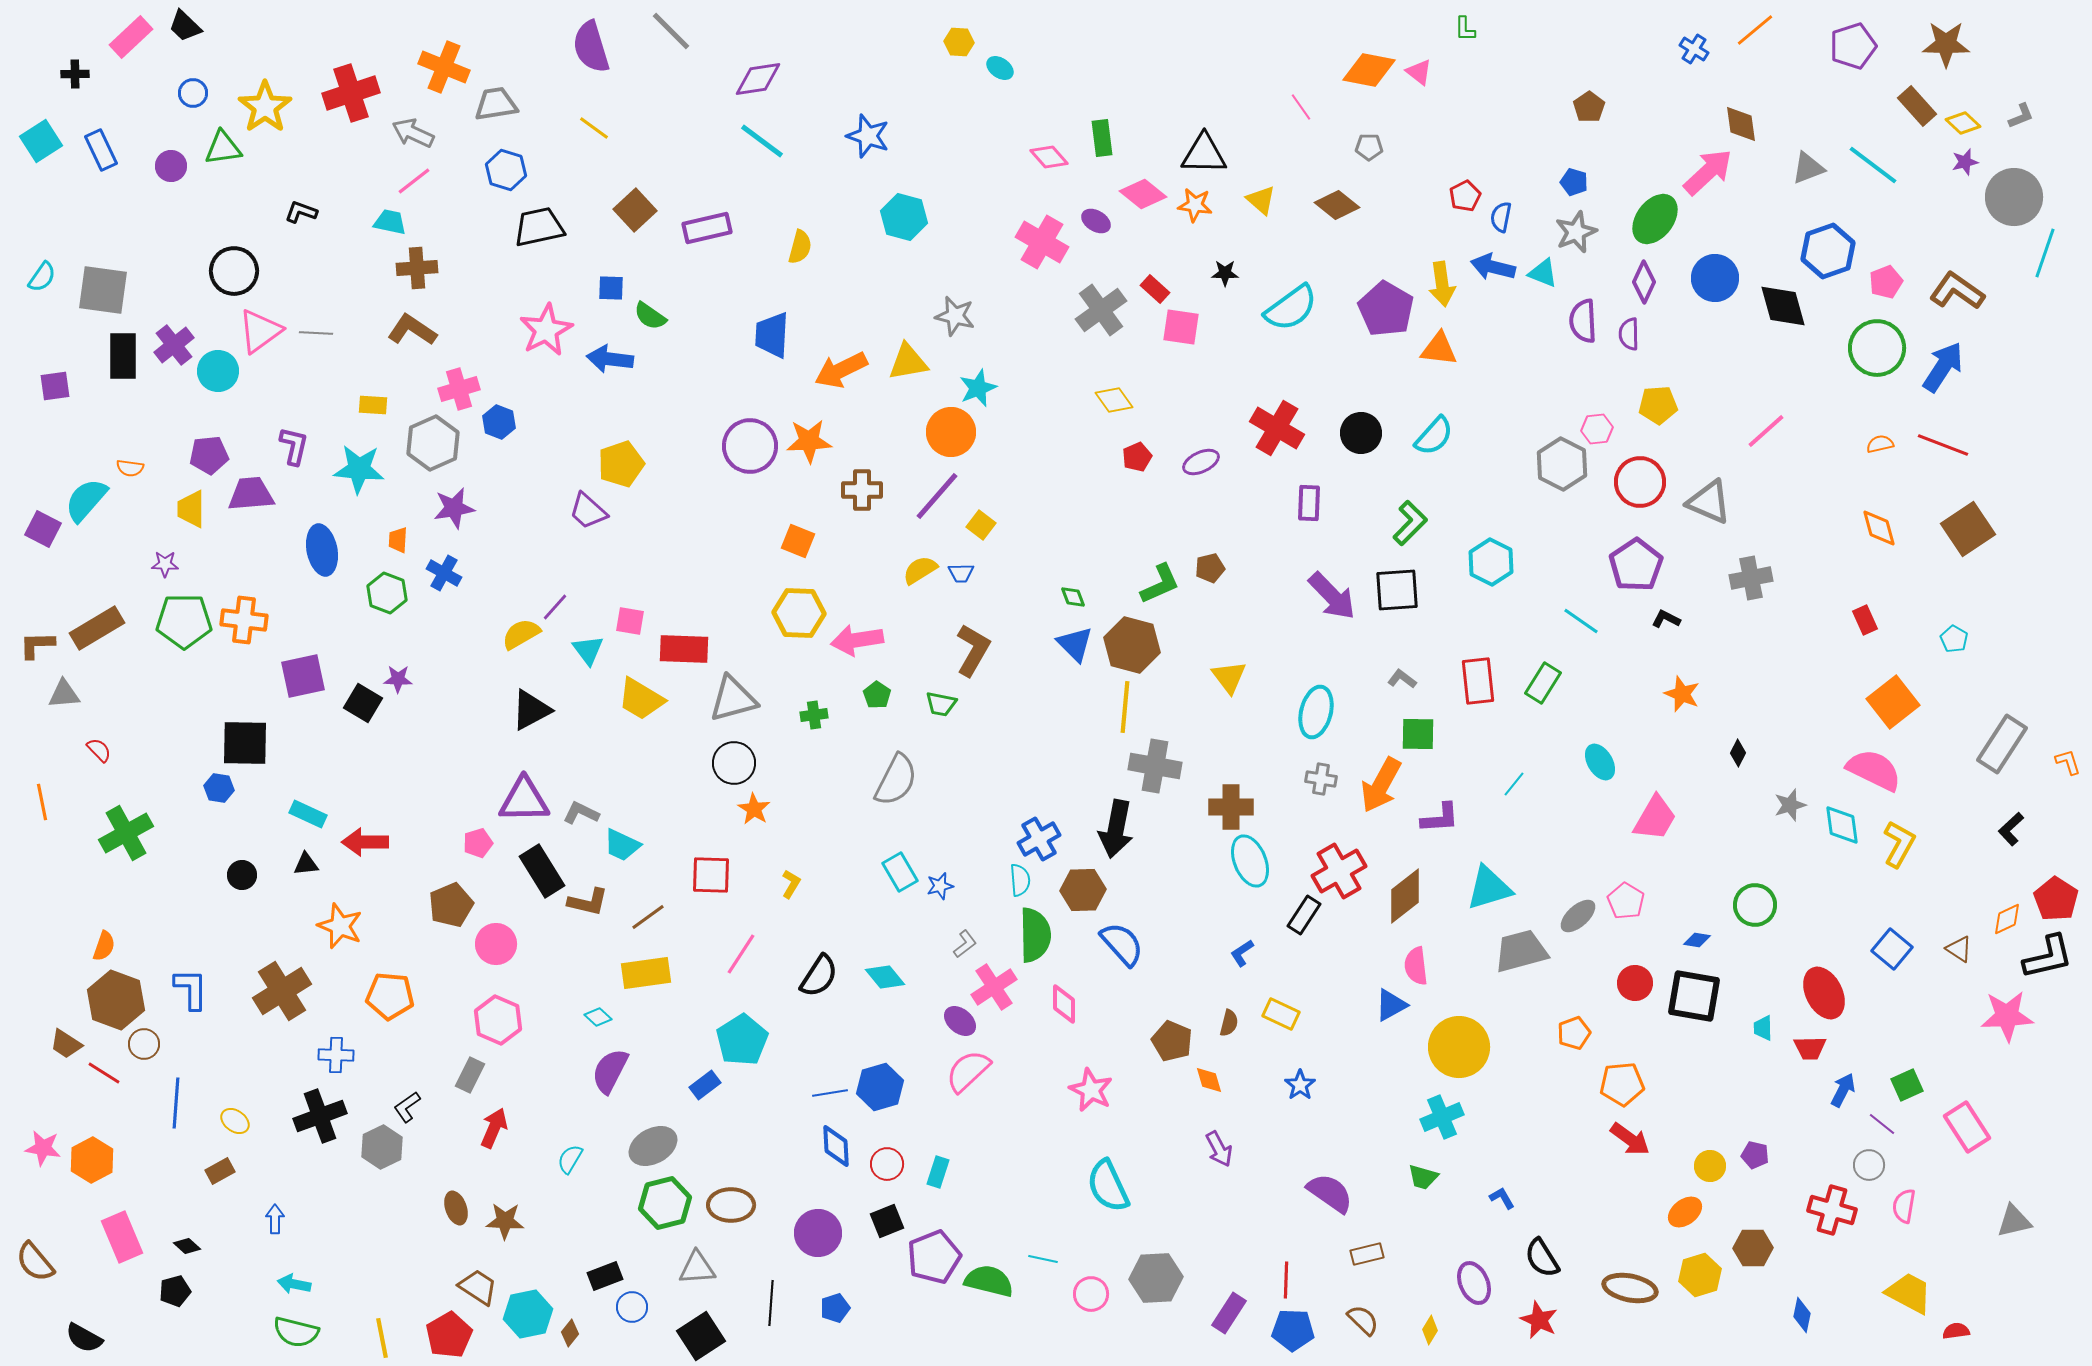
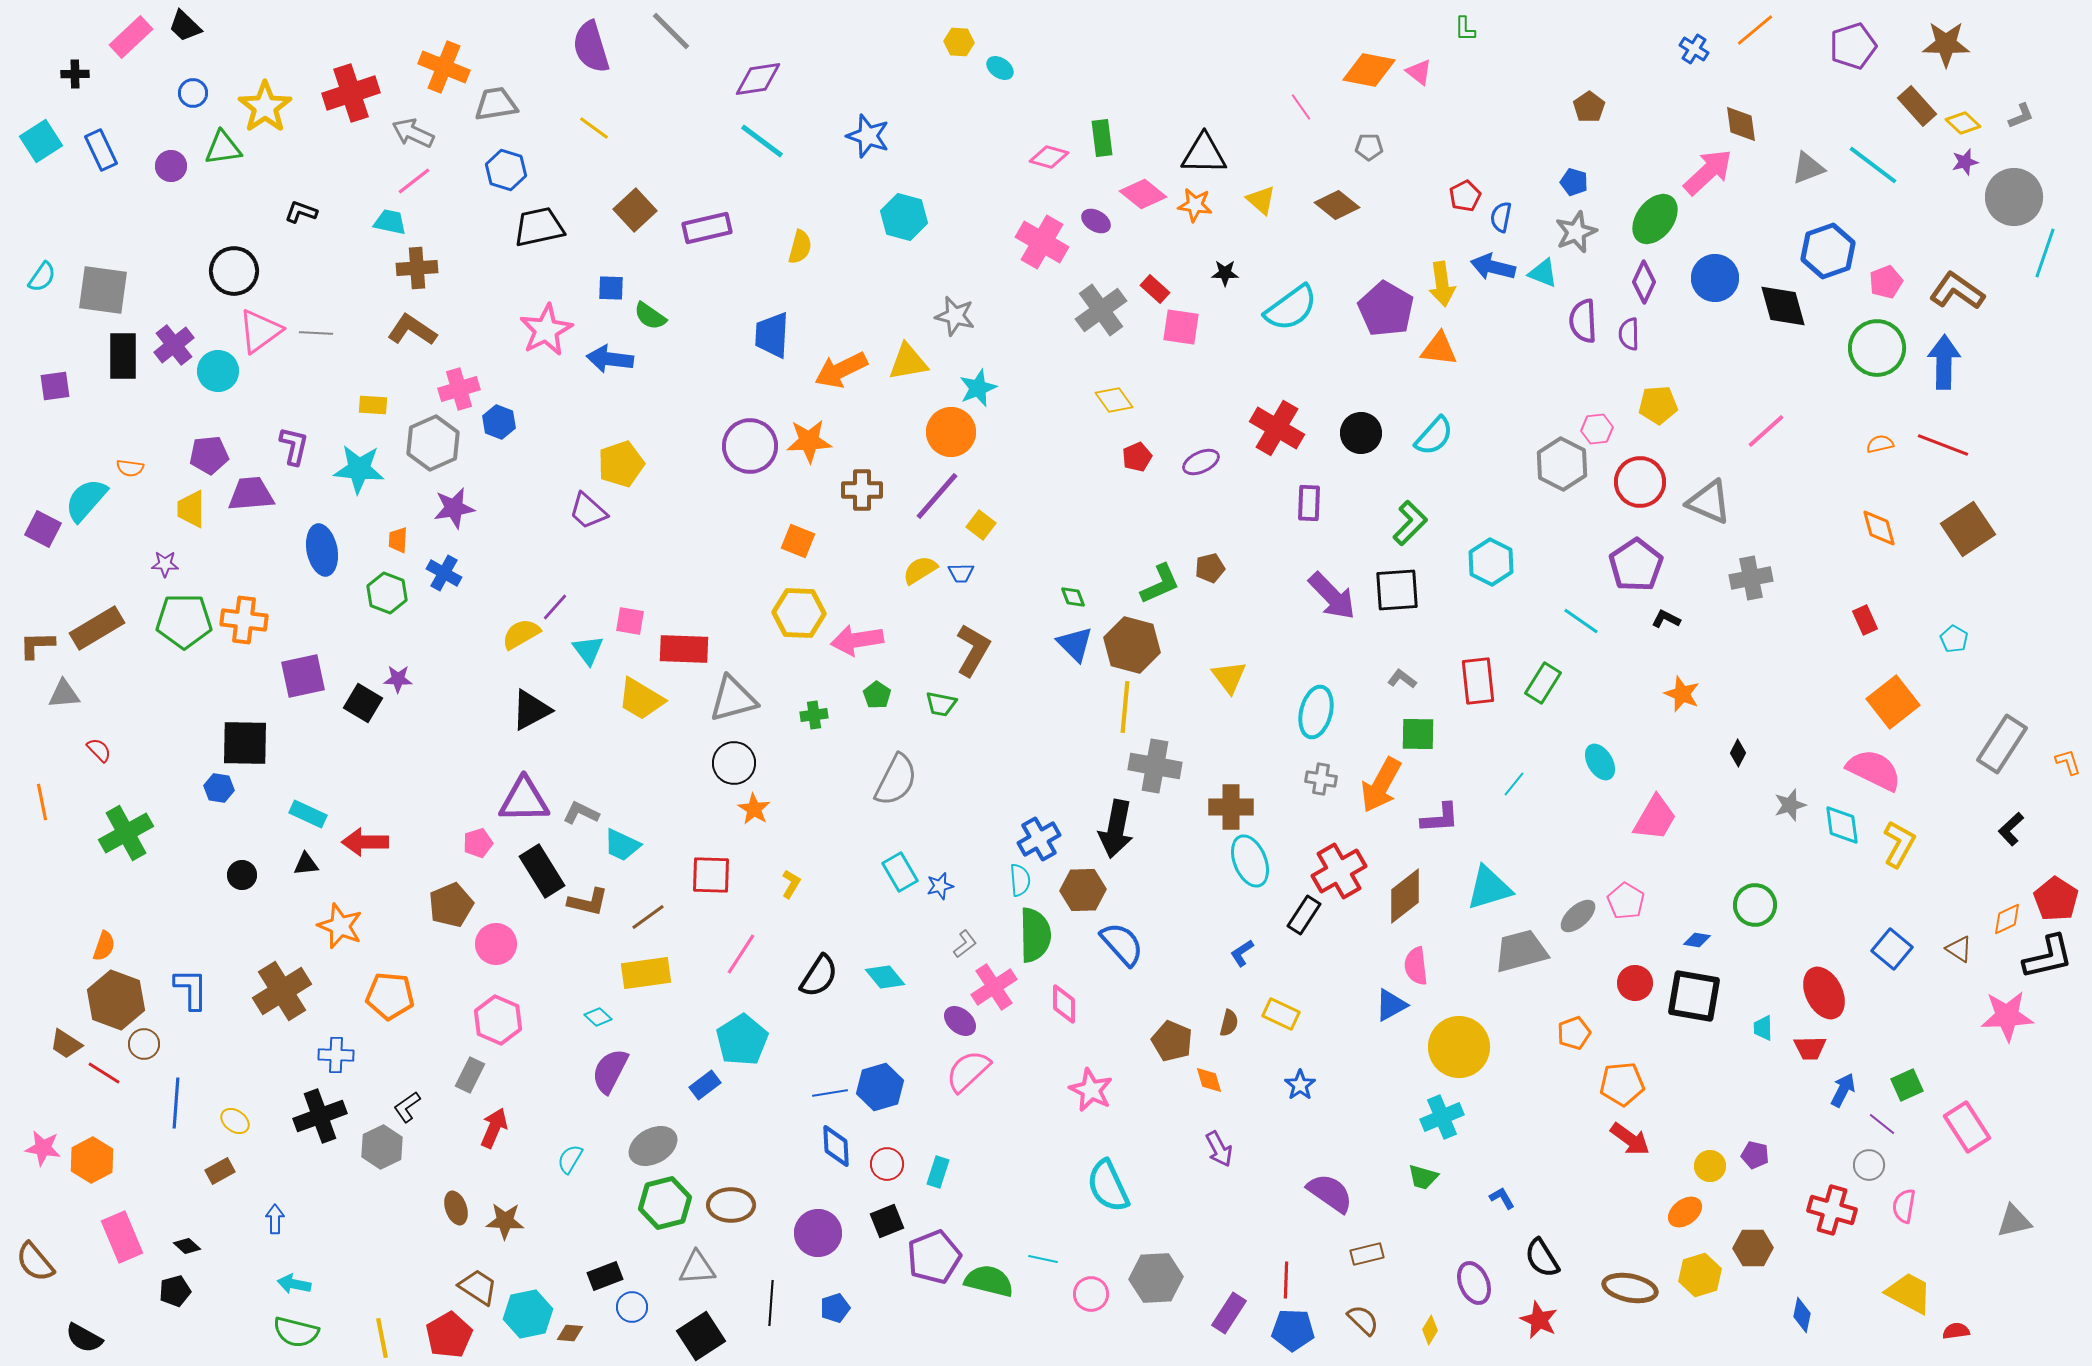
pink diamond at (1049, 157): rotated 33 degrees counterclockwise
blue arrow at (1943, 367): moved 1 px right, 5 px up; rotated 32 degrees counterclockwise
brown diamond at (570, 1333): rotated 56 degrees clockwise
